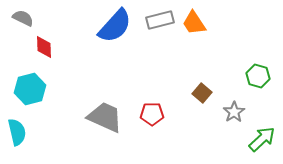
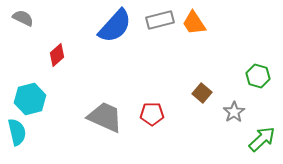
red diamond: moved 13 px right, 8 px down; rotated 50 degrees clockwise
cyan hexagon: moved 10 px down
